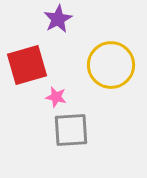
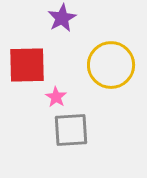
purple star: moved 4 px right, 1 px up
red square: rotated 15 degrees clockwise
pink star: rotated 20 degrees clockwise
